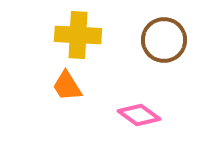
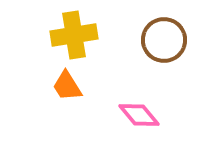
yellow cross: moved 4 px left; rotated 12 degrees counterclockwise
pink diamond: rotated 15 degrees clockwise
